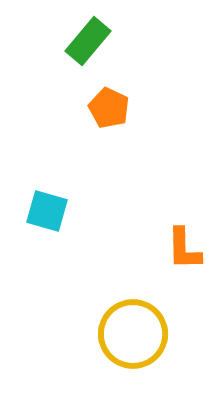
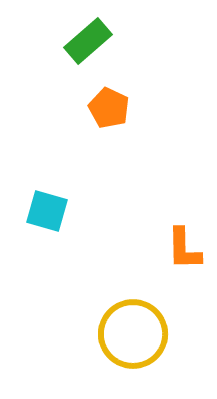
green rectangle: rotated 9 degrees clockwise
